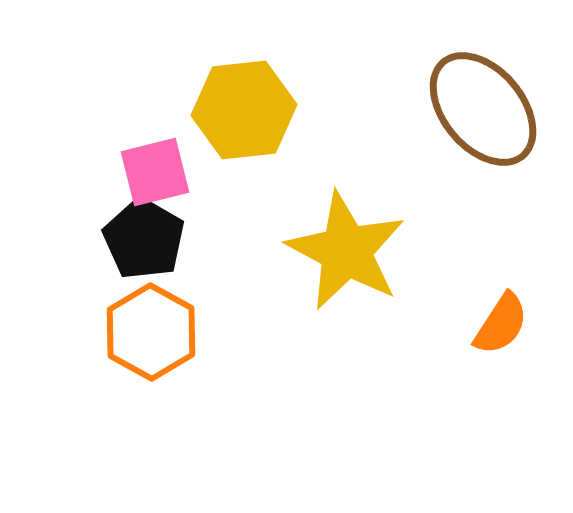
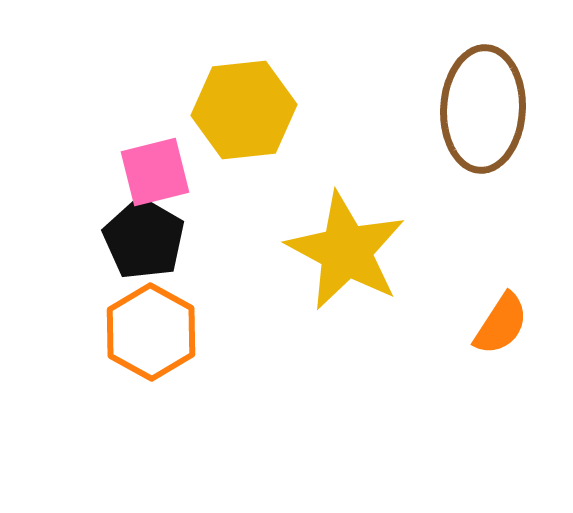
brown ellipse: rotated 43 degrees clockwise
